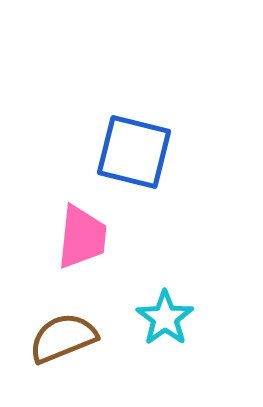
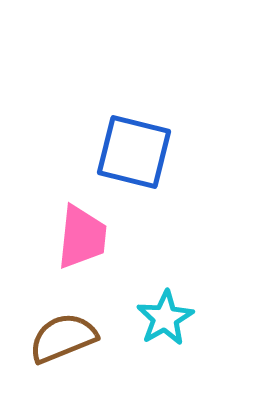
cyan star: rotated 6 degrees clockwise
